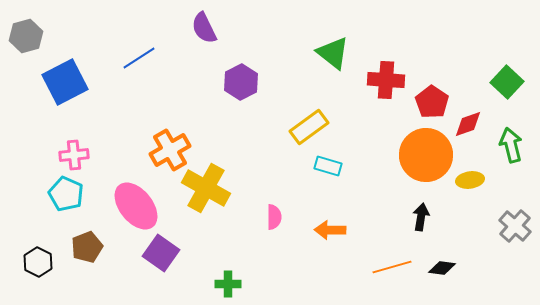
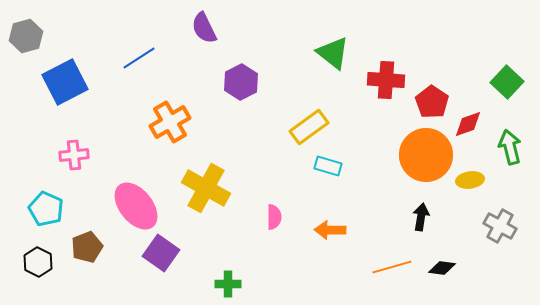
green arrow: moved 1 px left, 2 px down
orange cross: moved 28 px up
cyan pentagon: moved 20 px left, 15 px down
gray cross: moved 15 px left; rotated 12 degrees counterclockwise
